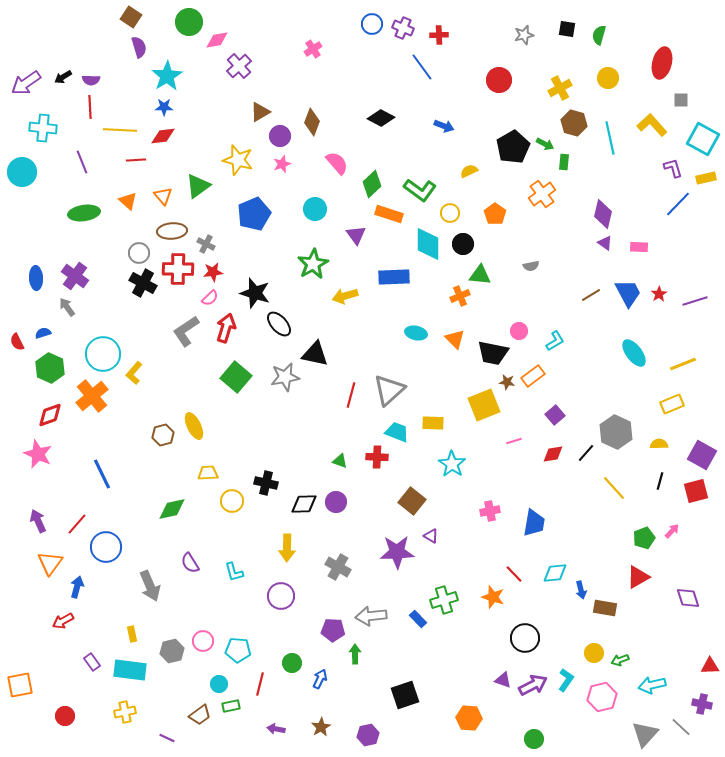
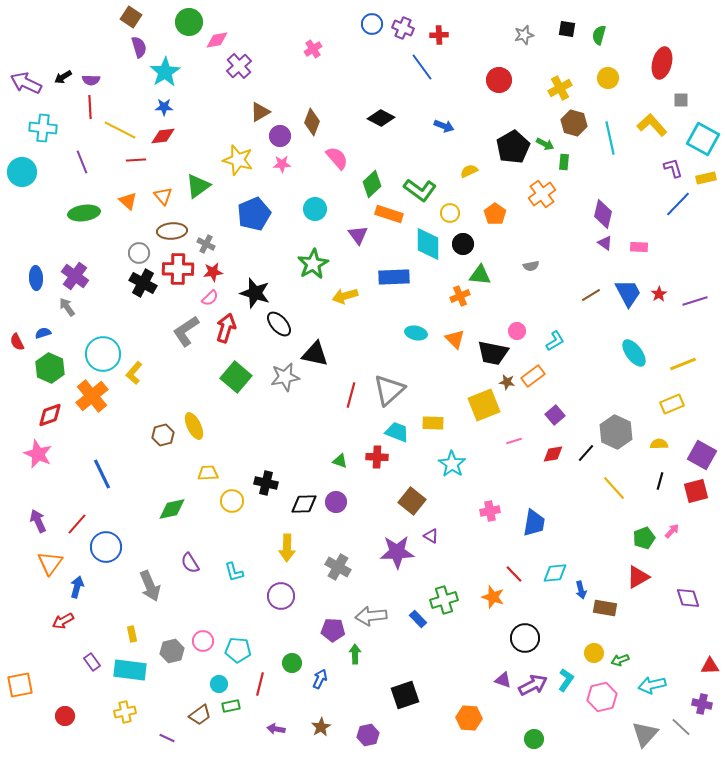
cyan star at (167, 76): moved 2 px left, 4 px up
purple arrow at (26, 83): rotated 60 degrees clockwise
yellow line at (120, 130): rotated 24 degrees clockwise
pink semicircle at (337, 163): moved 5 px up
pink star at (282, 164): rotated 18 degrees clockwise
purple triangle at (356, 235): moved 2 px right
pink circle at (519, 331): moved 2 px left
